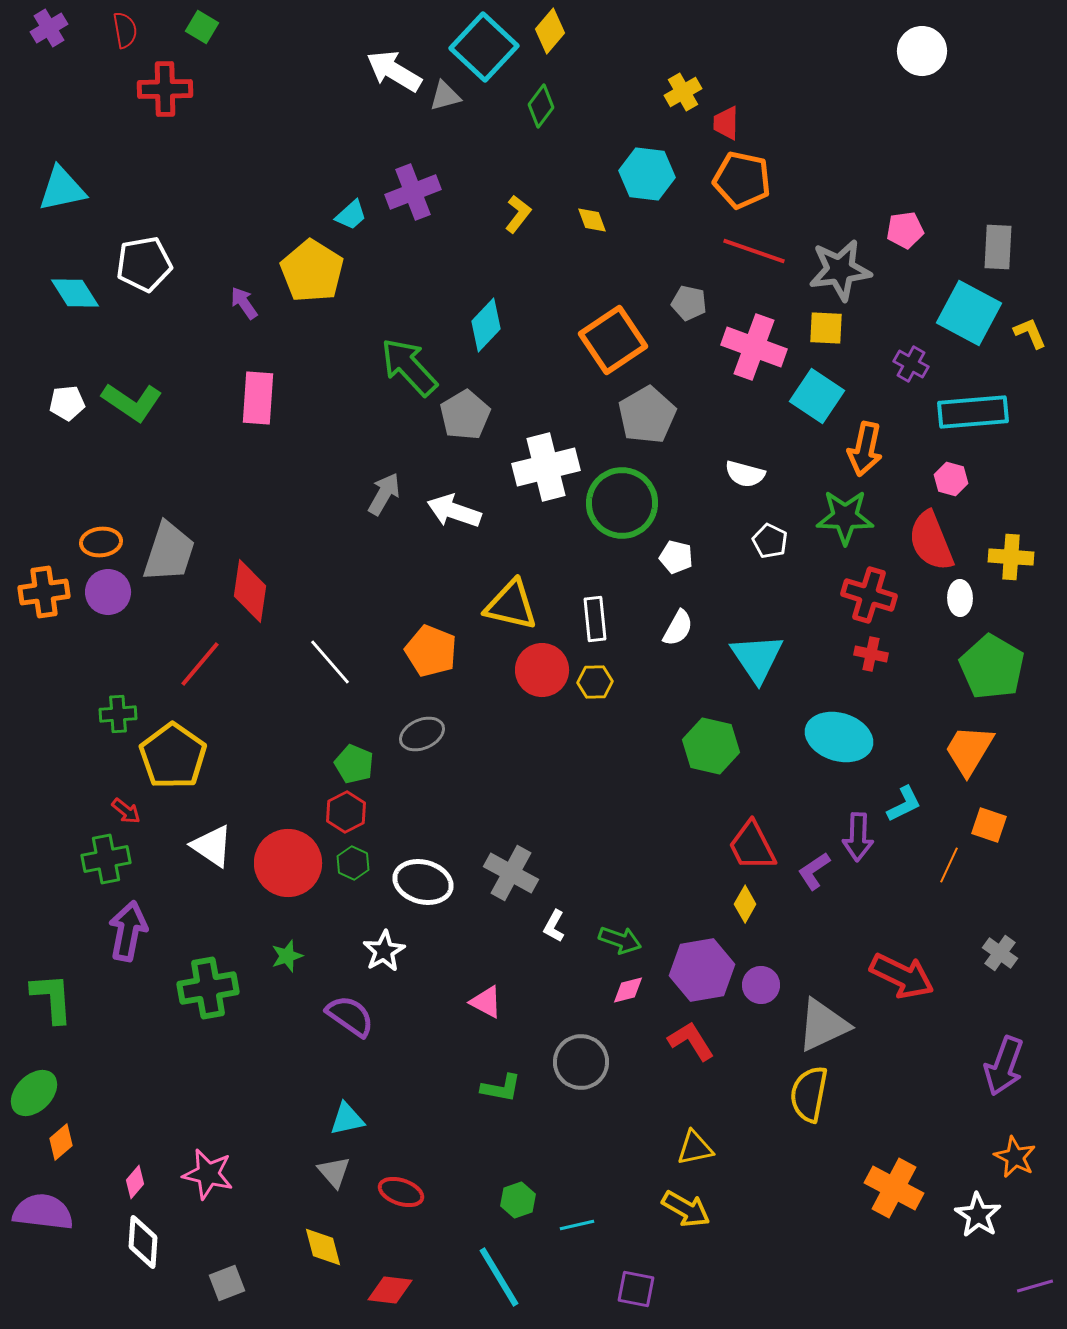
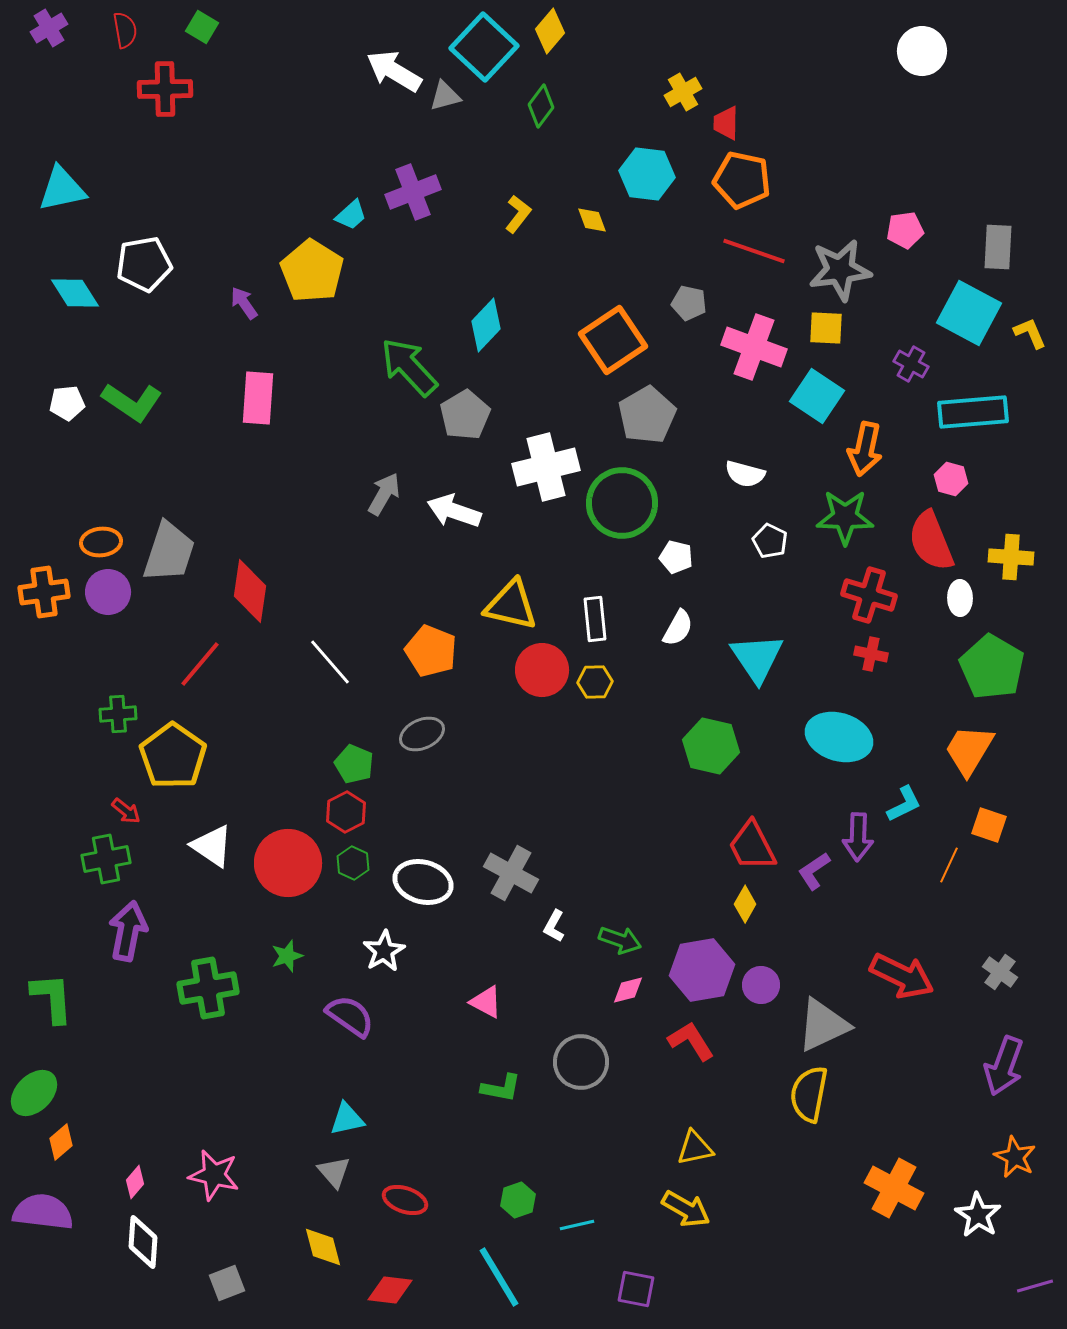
gray cross at (1000, 953): moved 19 px down
pink star at (208, 1174): moved 6 px right, 1 px down
red ellipse at (401, 1192): moved 4 px right, 8 px down
